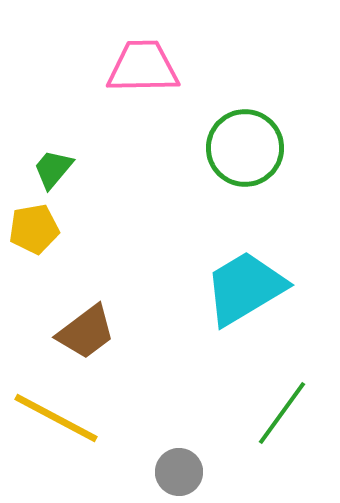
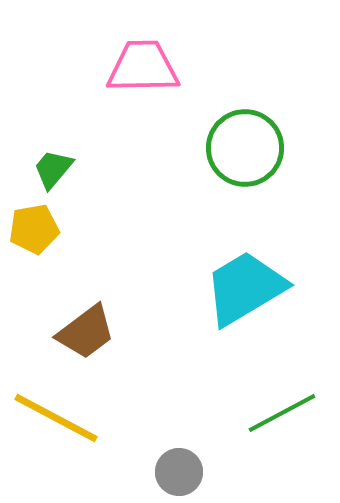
green line: rotated 26 degrees clockwise
